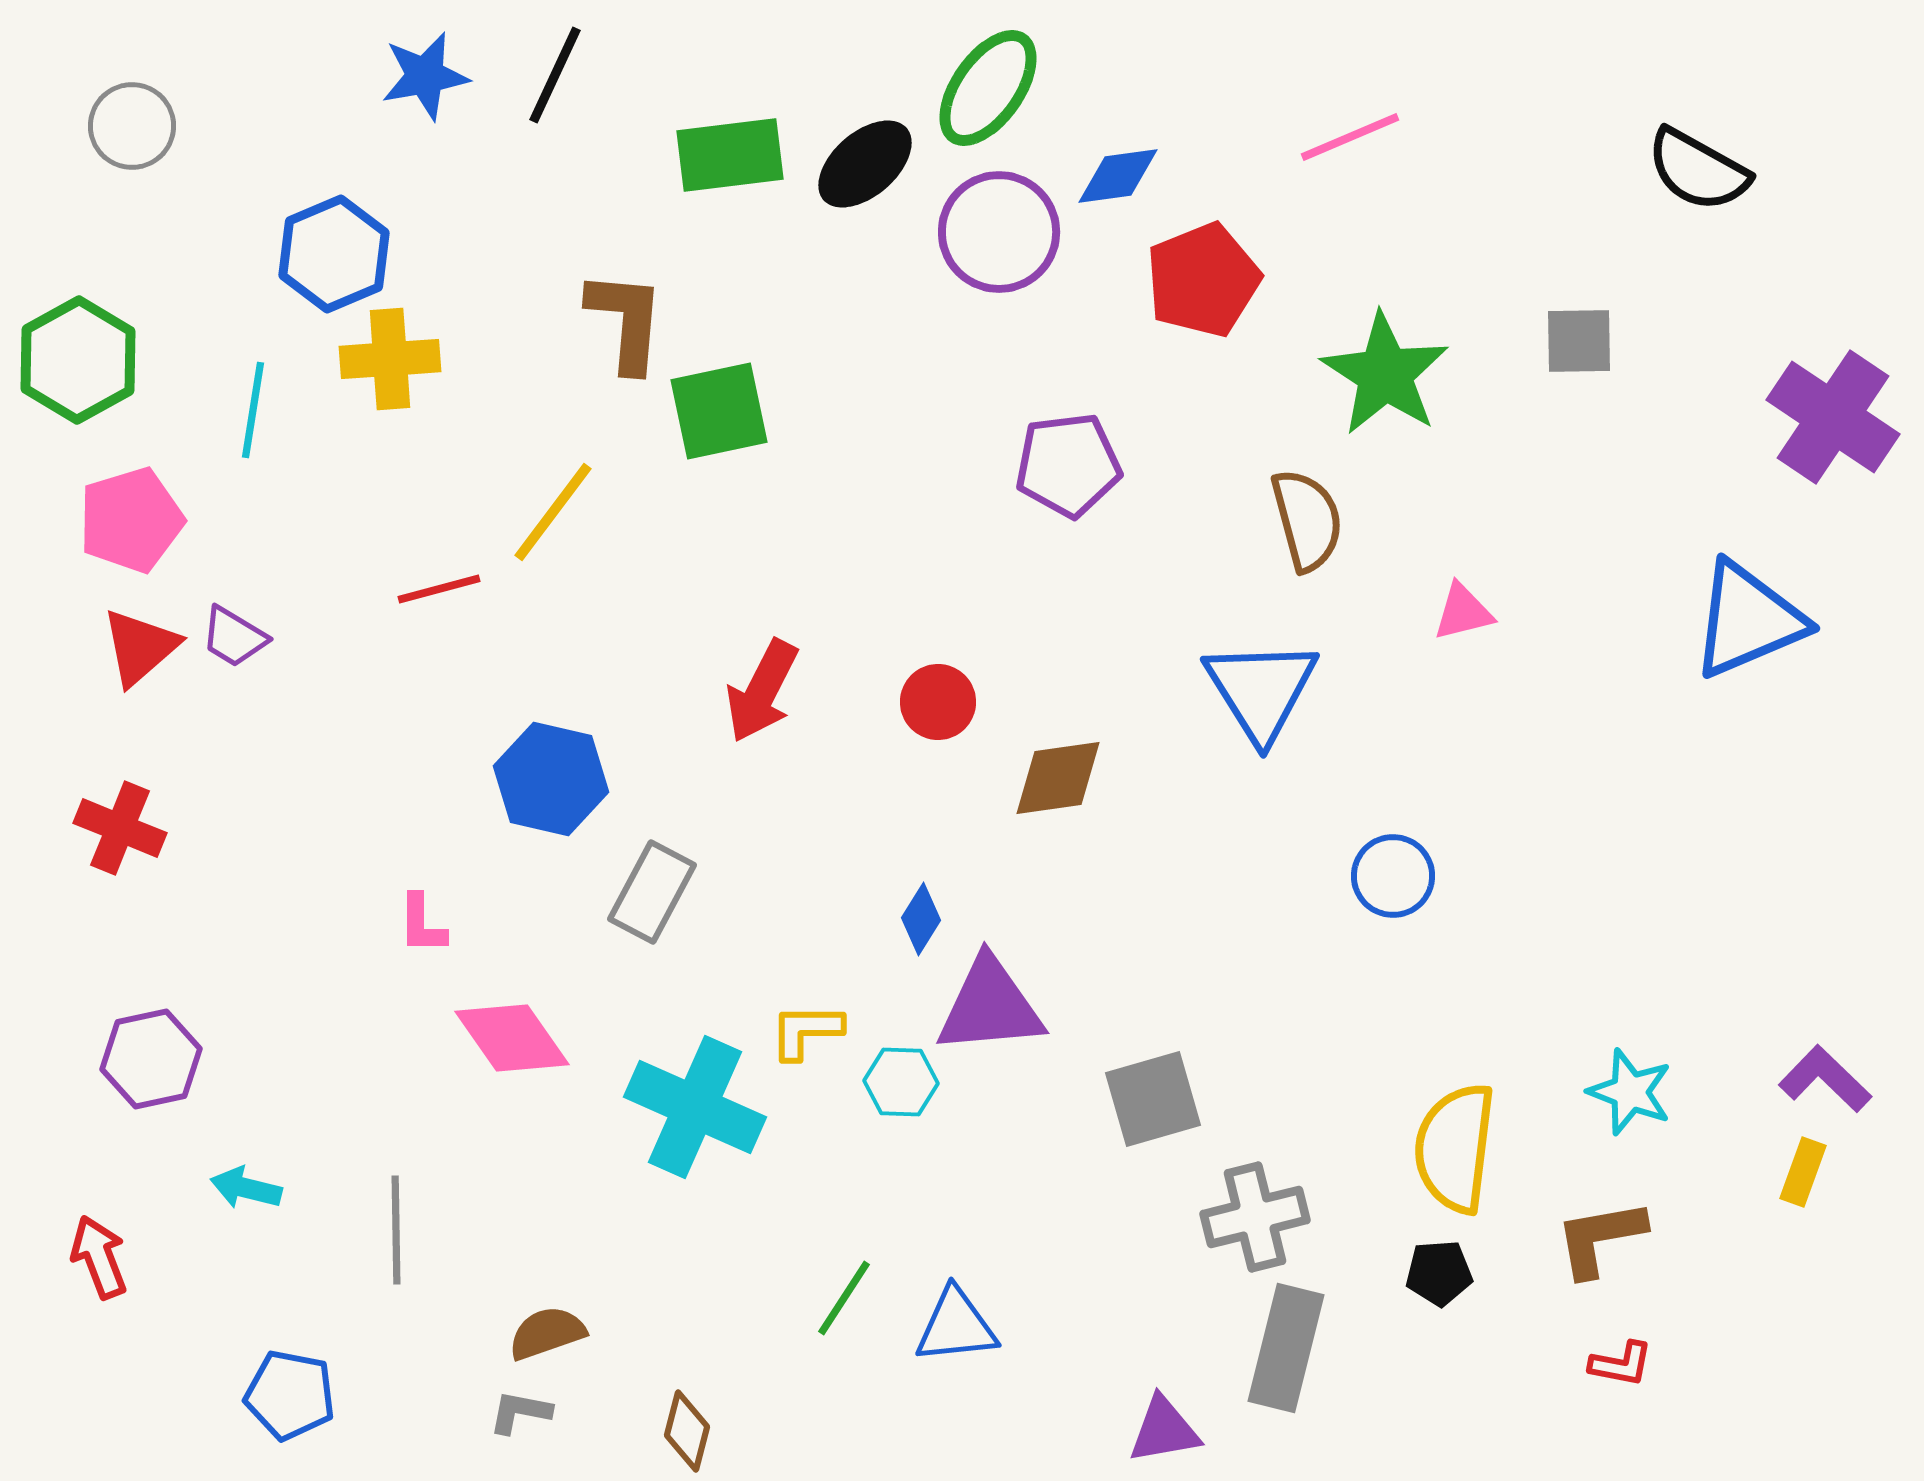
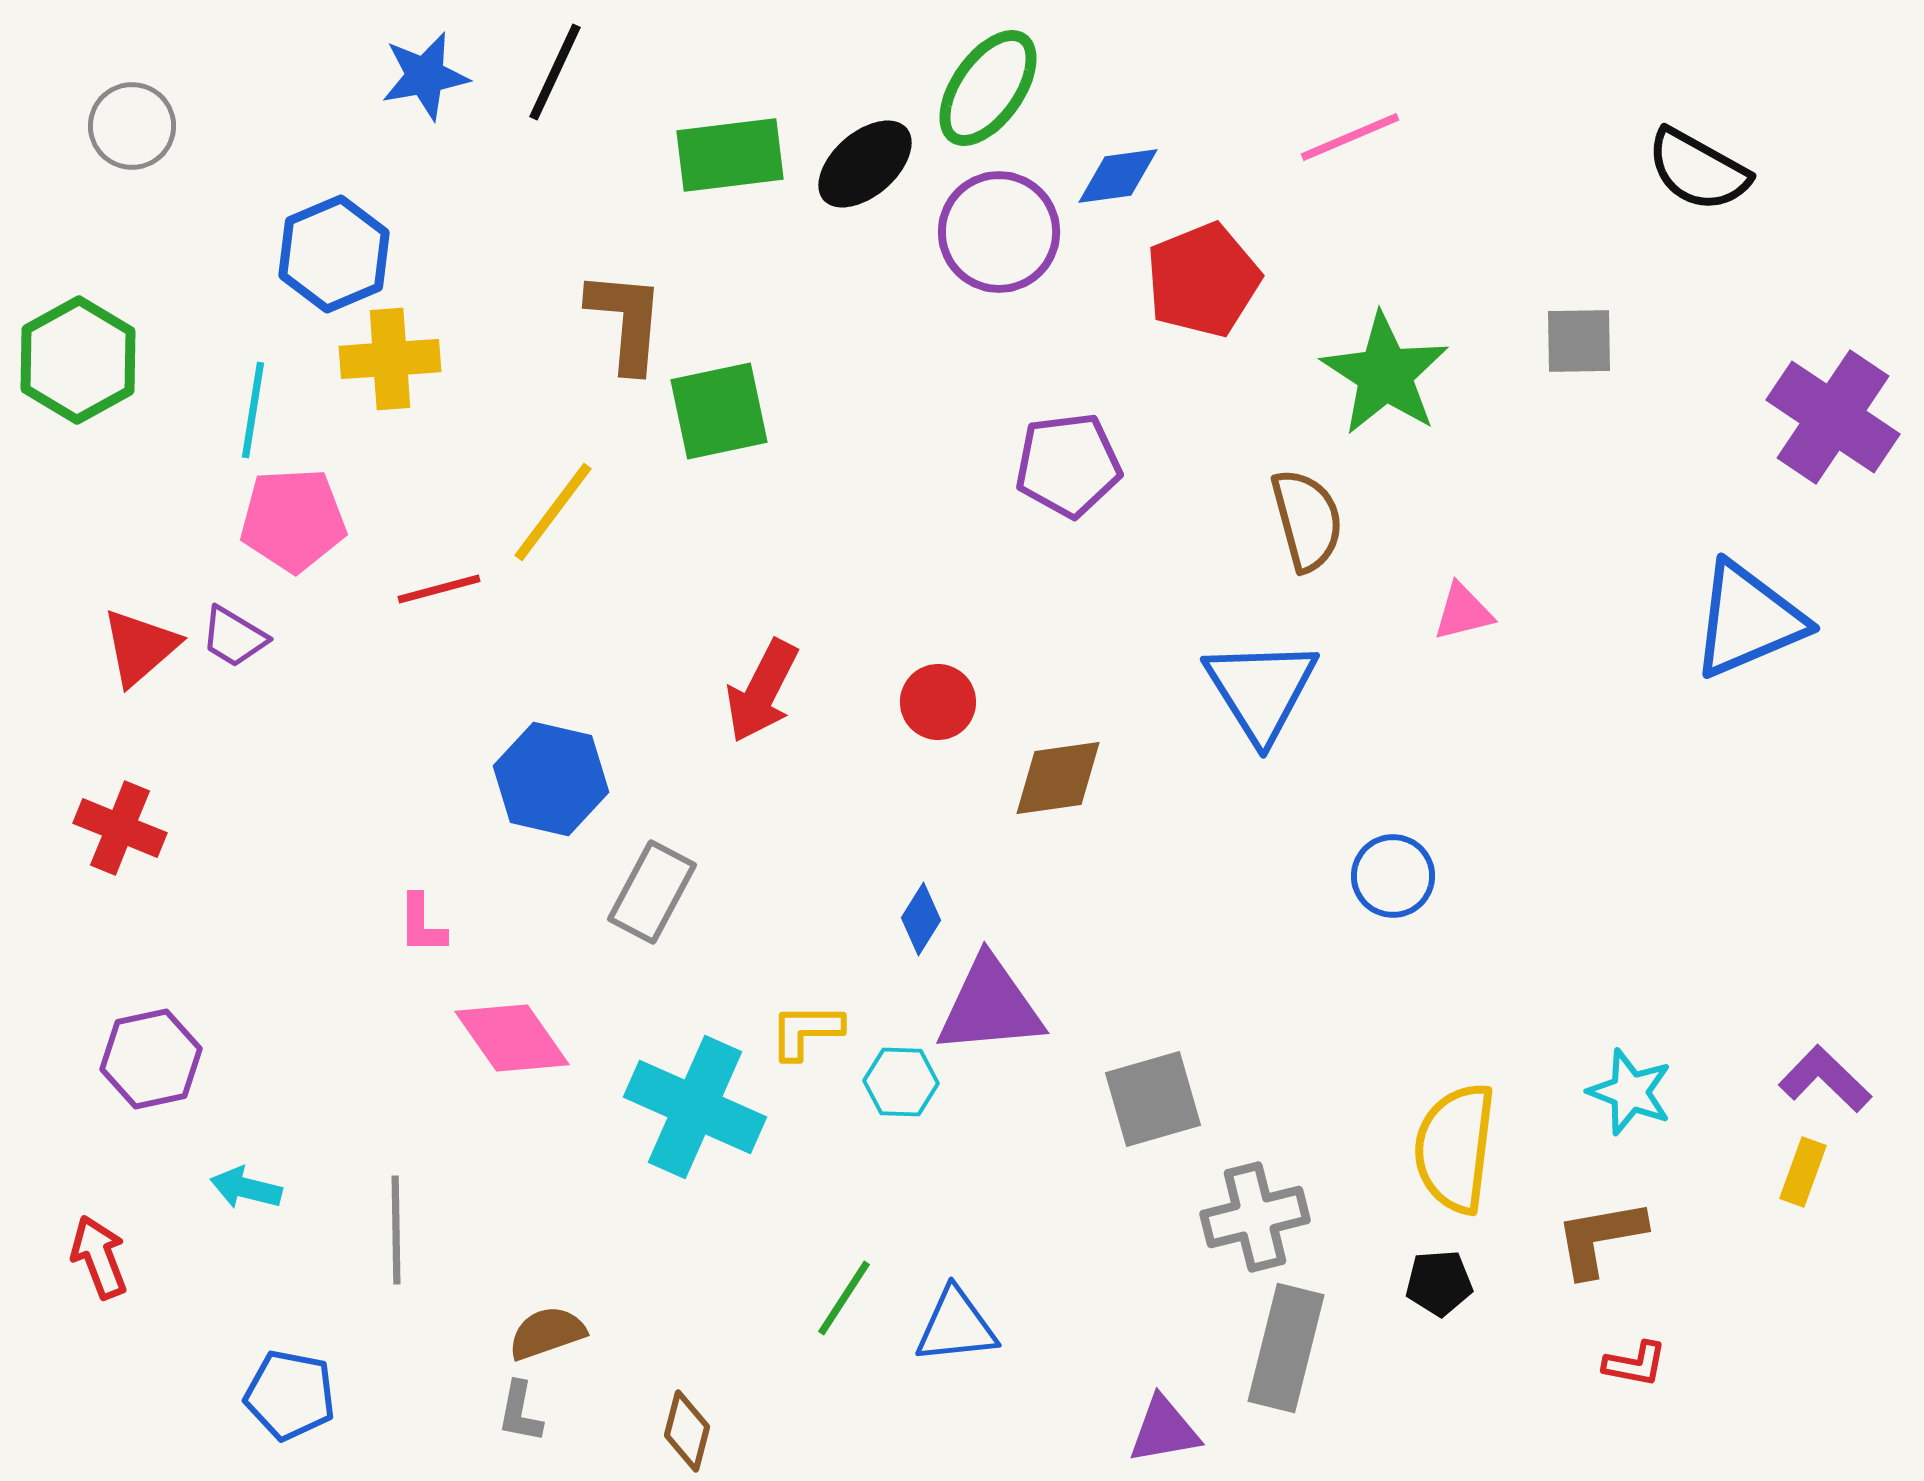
black line at (555, 75): moved 3 px up
pink pentagon at (131, 520): moved 162 px right; rotated 14 degrees clockwise
black pentagon at (1439, 1273): moved 10 px down
red L-shape at (1621, 1364): moved 14 px right
gray L-shape at (520, 1412): rotated 90 degrees counterclockwise
